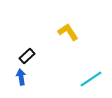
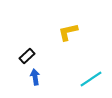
yellow L-shape: rotated 70 degrees counterclockwise
blue arrow: moved 14 px right
